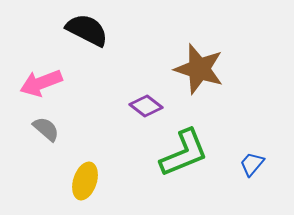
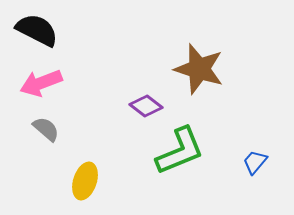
black semicircle: moved 50 px left
green L-shape: moved 4 px left, 2 px up
blue trapezoid: moved 3 px right, 2 px up
